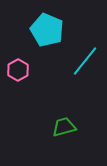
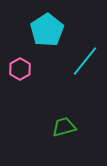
cyan pentagon: rotated 16 degrees clockwise
pink hexagon: moved 2 px right, 1 px up
